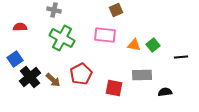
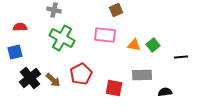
blue square: moved 7 px up; rotated 21 degrees clockwise
black cross: moved 1 px down
